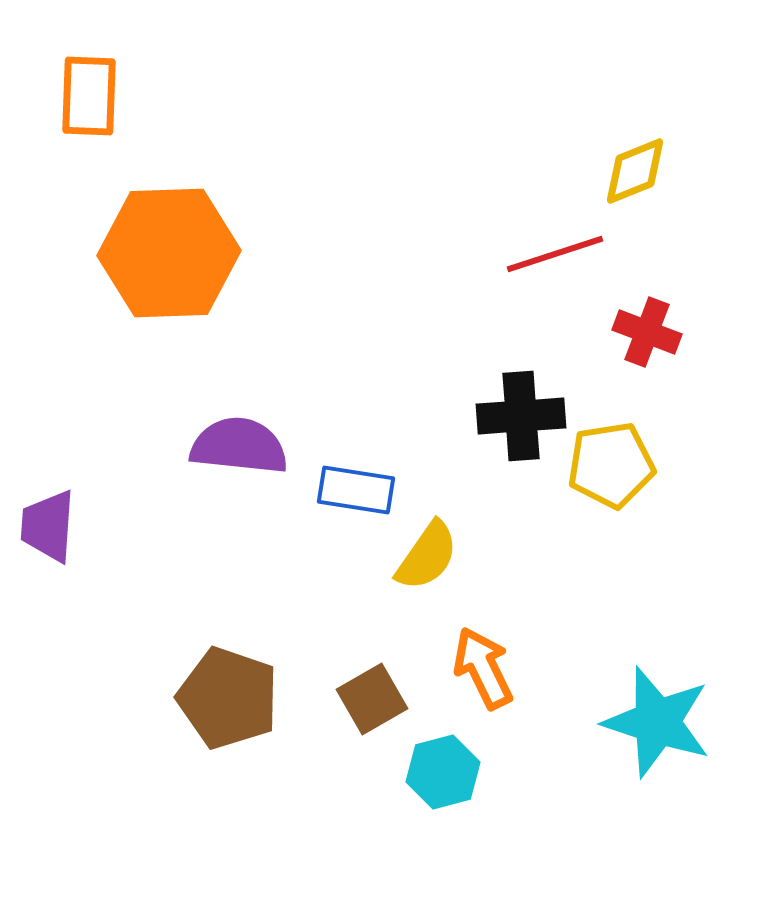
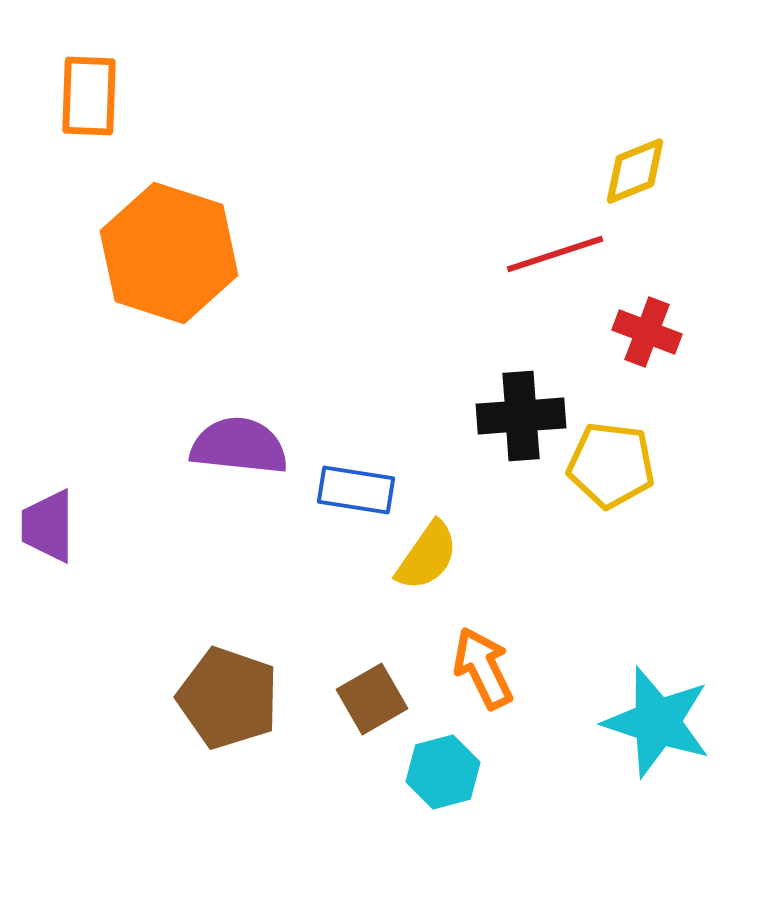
orange hexagon: rotated 20 degrees clockwise
yellow pentagon: rotated 16 degrees clockwise
purple trapezoid: rotated 4 degrees counterclockwise
